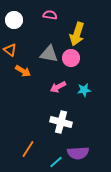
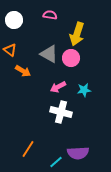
gray triangle: rotated 18 degrees clockwise
white cross: moved 10 px up
